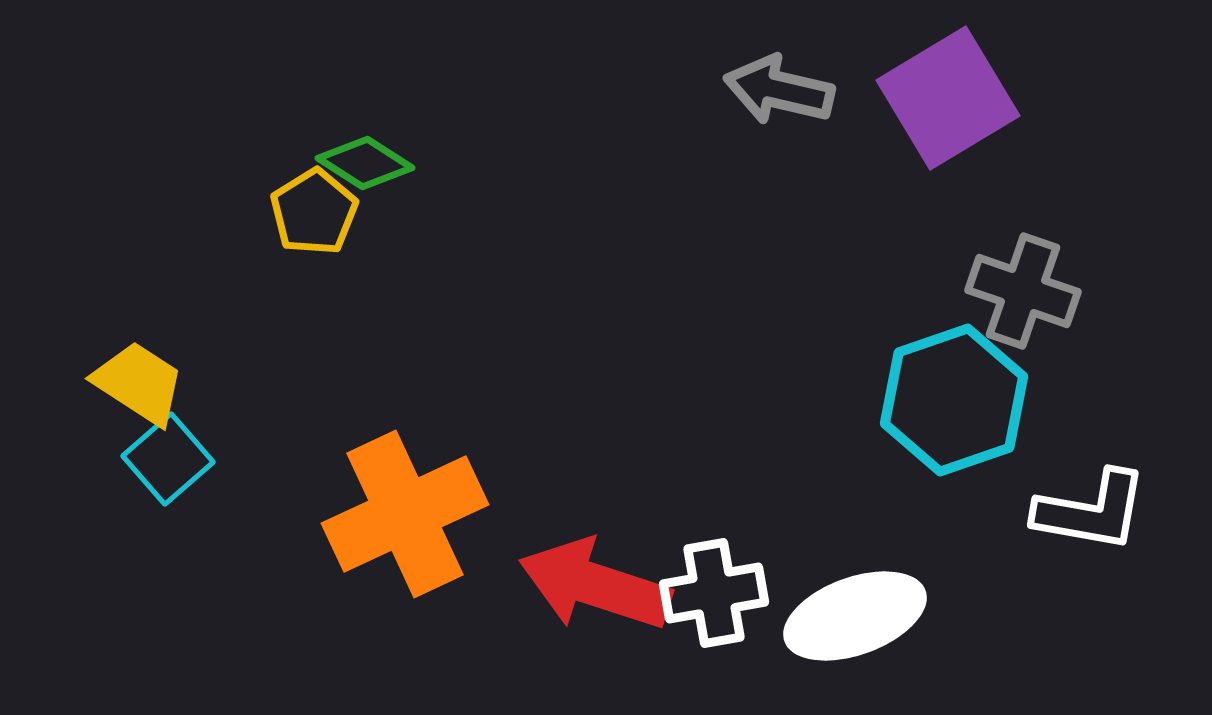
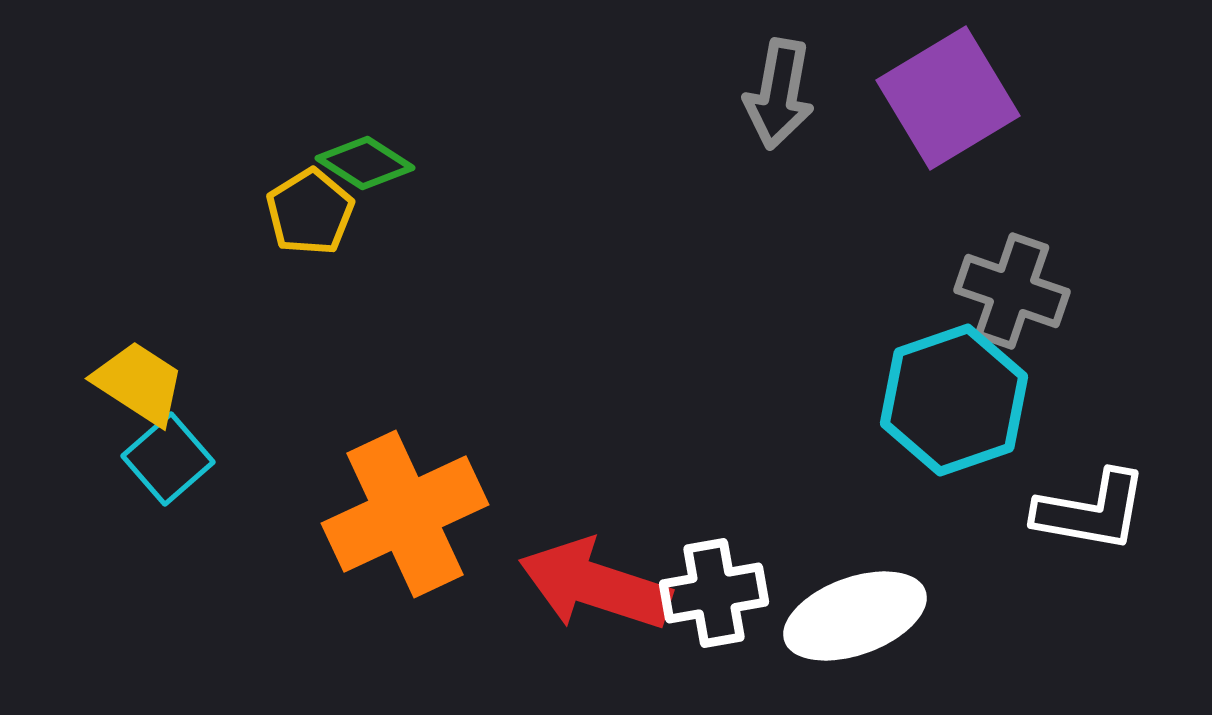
gray arrow: moved 4 px down; rotated 93 degrees counterclockwise
yellow pentagon: moved 4 px left
gray cross: moved 11 px left
